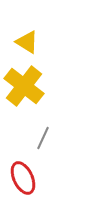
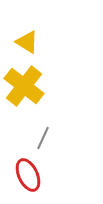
red ellipse: moved 5 px right, 3 px up
